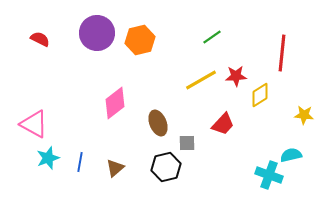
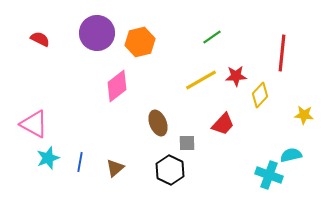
orange hexagon: moved 2 px down
yellow diamond: rotated 15 degrees counterclockwise
pink diamond: moved 2 px right, 17 px up
black hexagon: moved 4 px right, 3 px down; rotated 20 degrees counterclockwise
